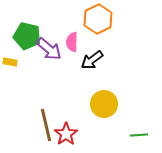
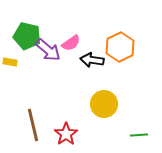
orange hexagon: moved 22 px right, 28 px down
pink semicircle: moved 1 px left, 1 px down; rotated 126 degrees counterclockwise
purple arrow: moved 1 px left, 1 px down
black arrow: rotated 45 degrees clockwise
brown line: moved 13 px left
